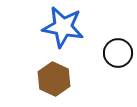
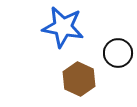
brown hexagon: moved 25 px right
